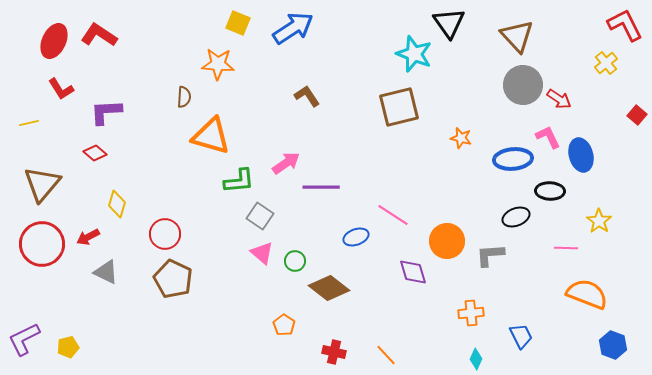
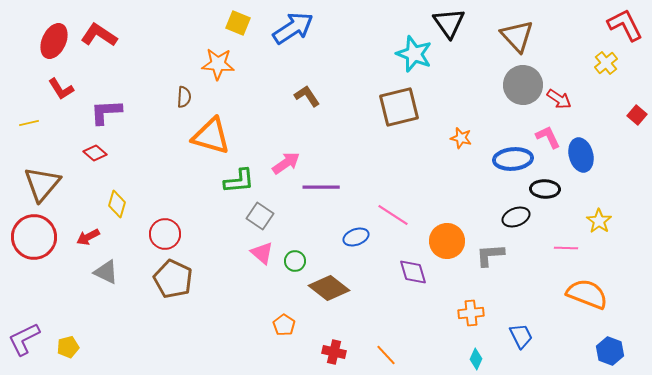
black ellipse at (550, 191): moved 5 px left, 2 px up
red circle at (42, 244): moved 8 px left, 7 px up
blue hexagon at (613, 345): moved 3 px left, 6 px down
